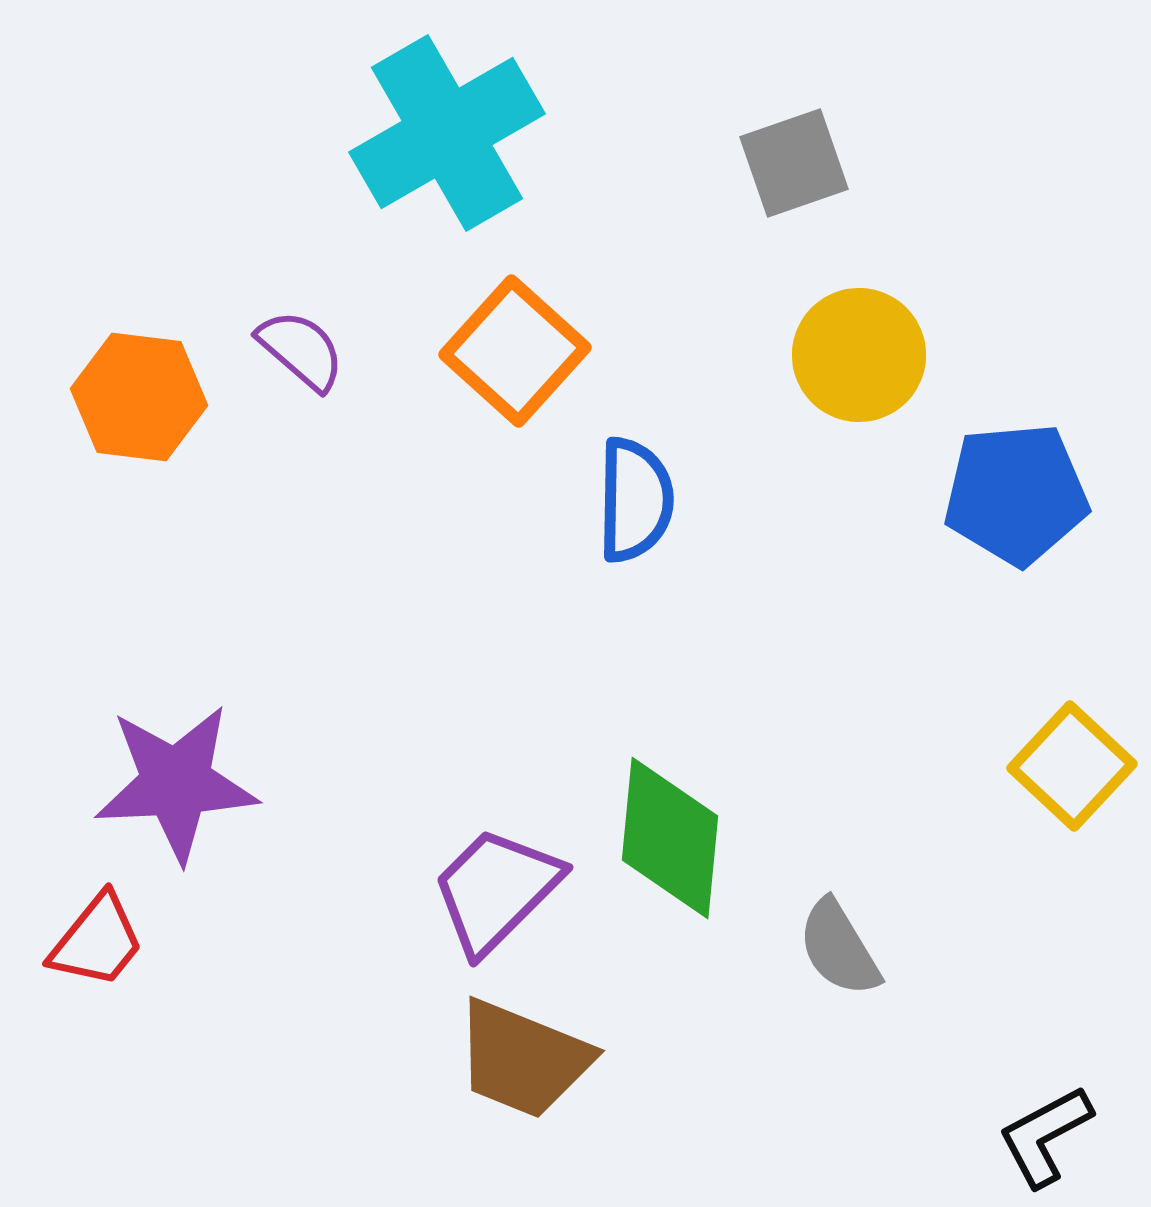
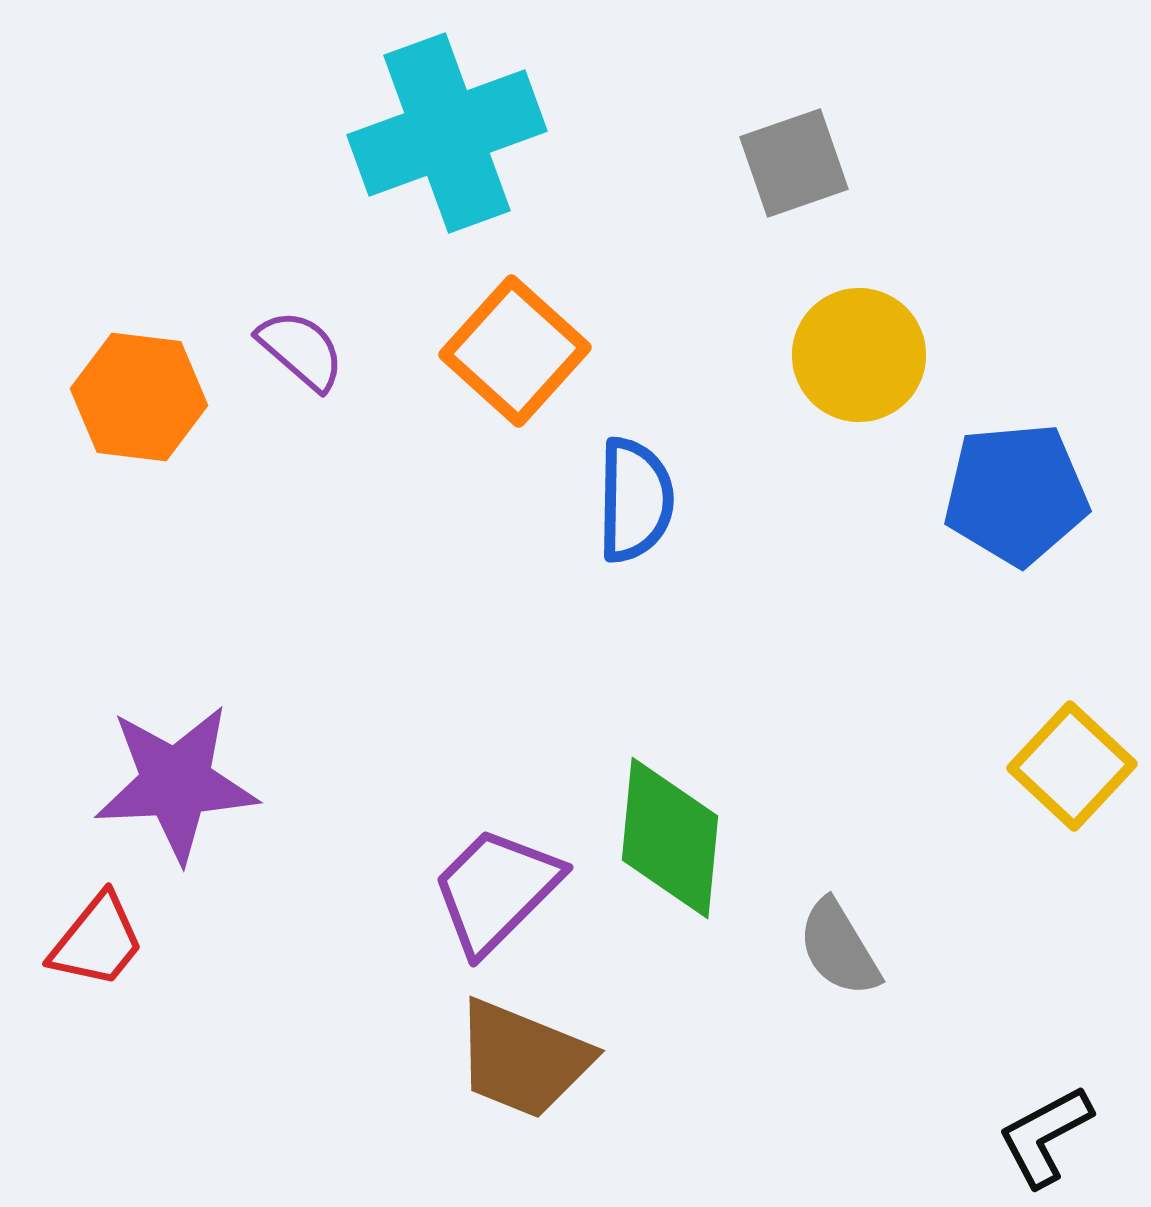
cyan cross: rotated 10 degrees clockwise
